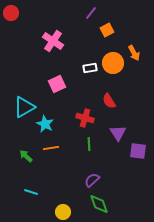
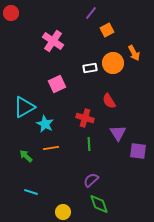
purple semicircle: moved 1 px left
